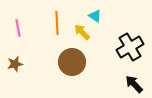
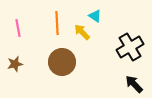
brown circle: moved 10 px left
